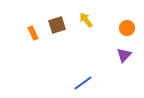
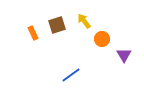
yellow arrow: moved 2 px left, 1 px down
orange circle: moved 25 px left, 11 px down
purple triangle: rotated 14 degrees counterclockwise
blue line: moved 12 px left, 8 px up
